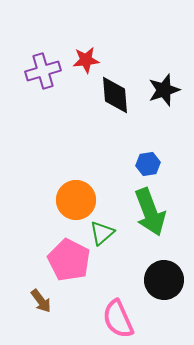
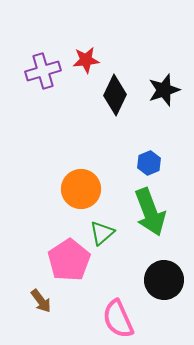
black diamond: rotated 30 degrees clockwise
blue hexagon: moved 1 px right, 1 px up; rotated 15 degrees counterclockwise
orange circle: moved 5 px right, 11 px up
pink pentagon: rotated 12 degrees clockwise
